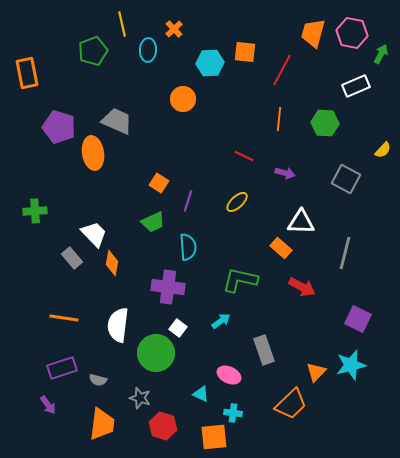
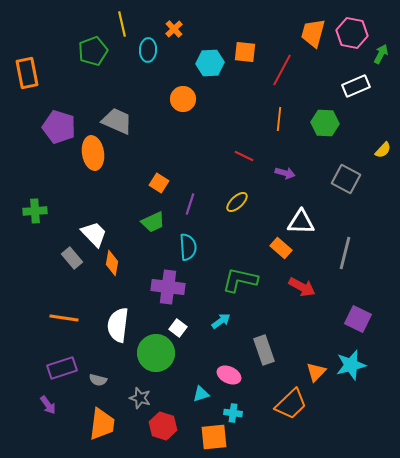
purple line at (188, 201): moved 2 px right, 3 px down
cyan triangle at (201, 394): rotated 42 degrees counterclockwise
